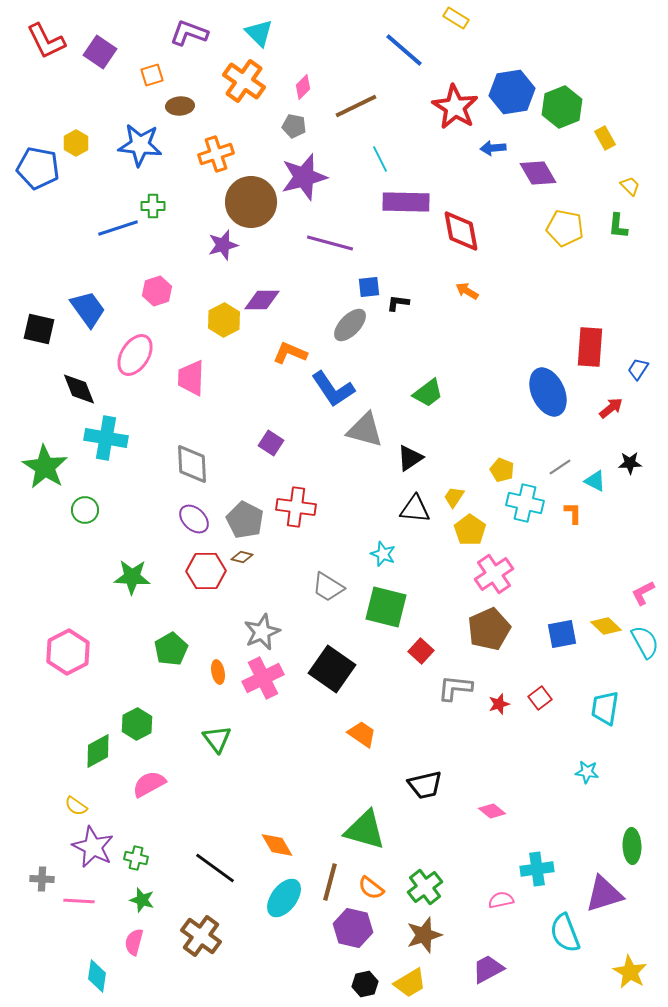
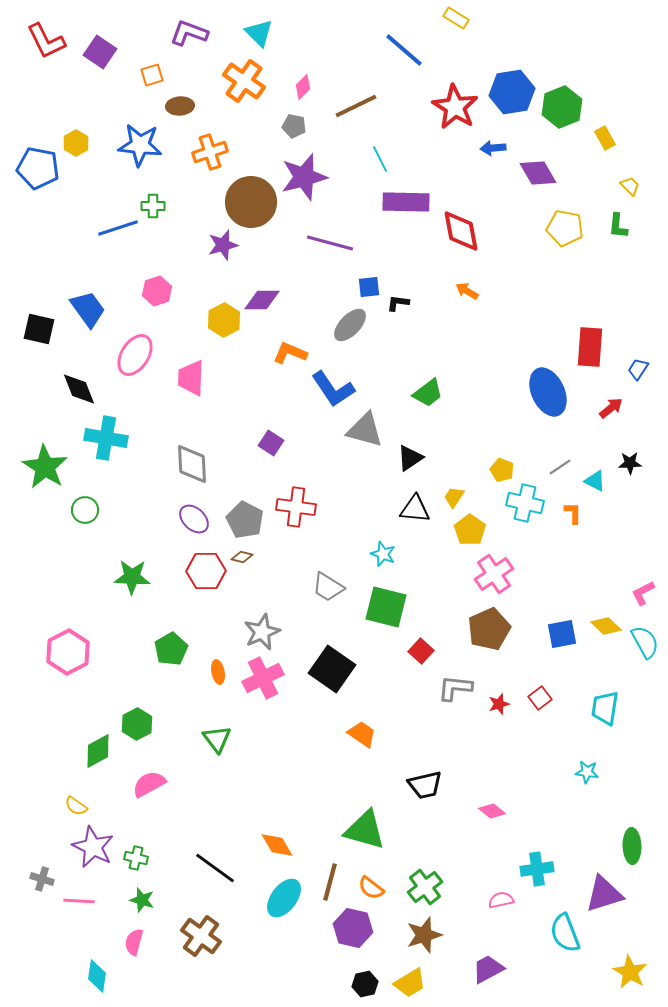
orange cross at (216, 154): moved 6 px left, 2 px up
gray cross at (42, 879): rotated 15 degrees clockwise
